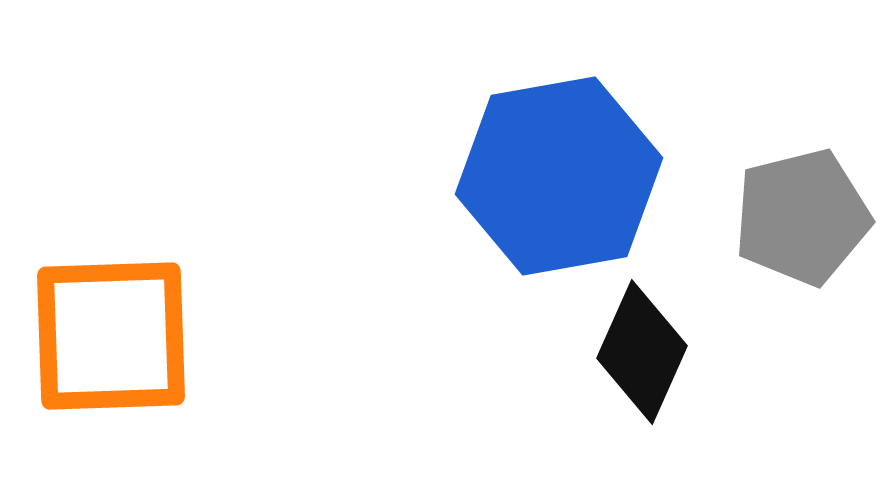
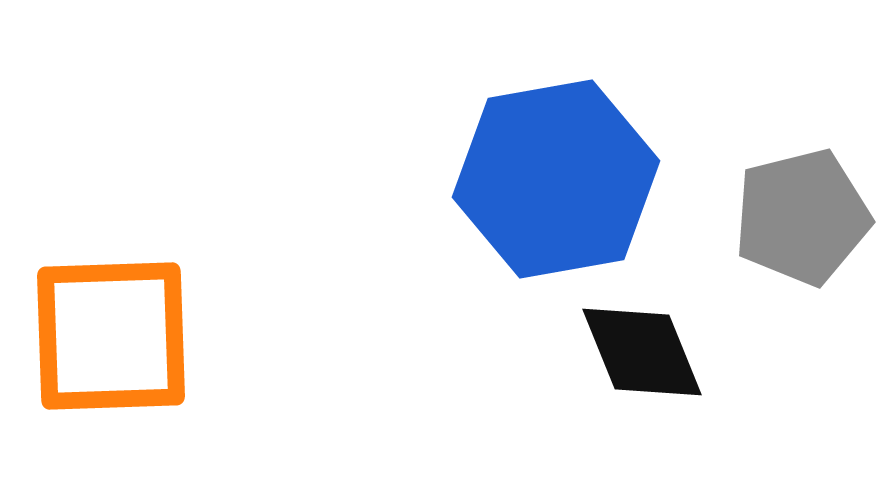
blue hexagon: moved 3 px left, 3 px down
black diamond: rotated 46 degrees counterclockwise
